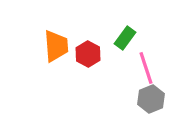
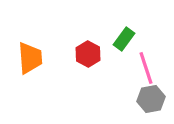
green rectangle: moved 1 px left, 1 px down
orange trapezoid: moved 26 px left, 12 px down
gray hexagon: rotated 12 degrees clockwise
